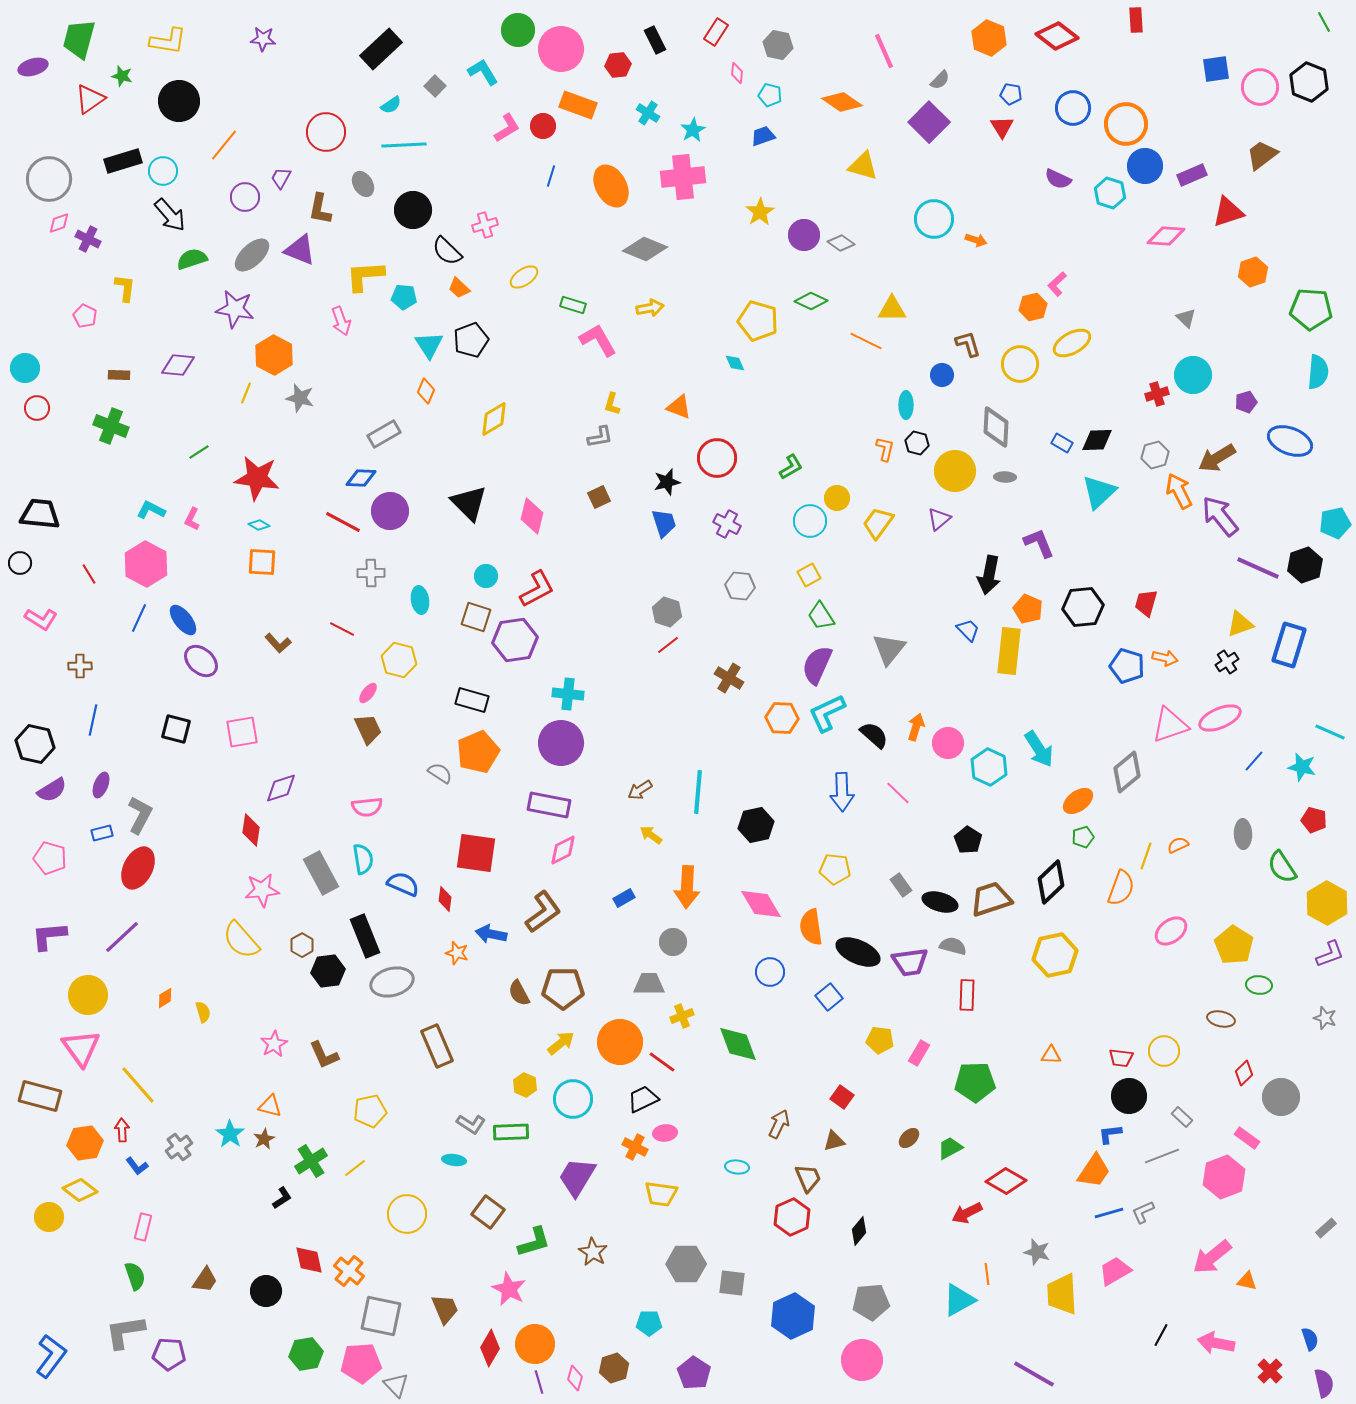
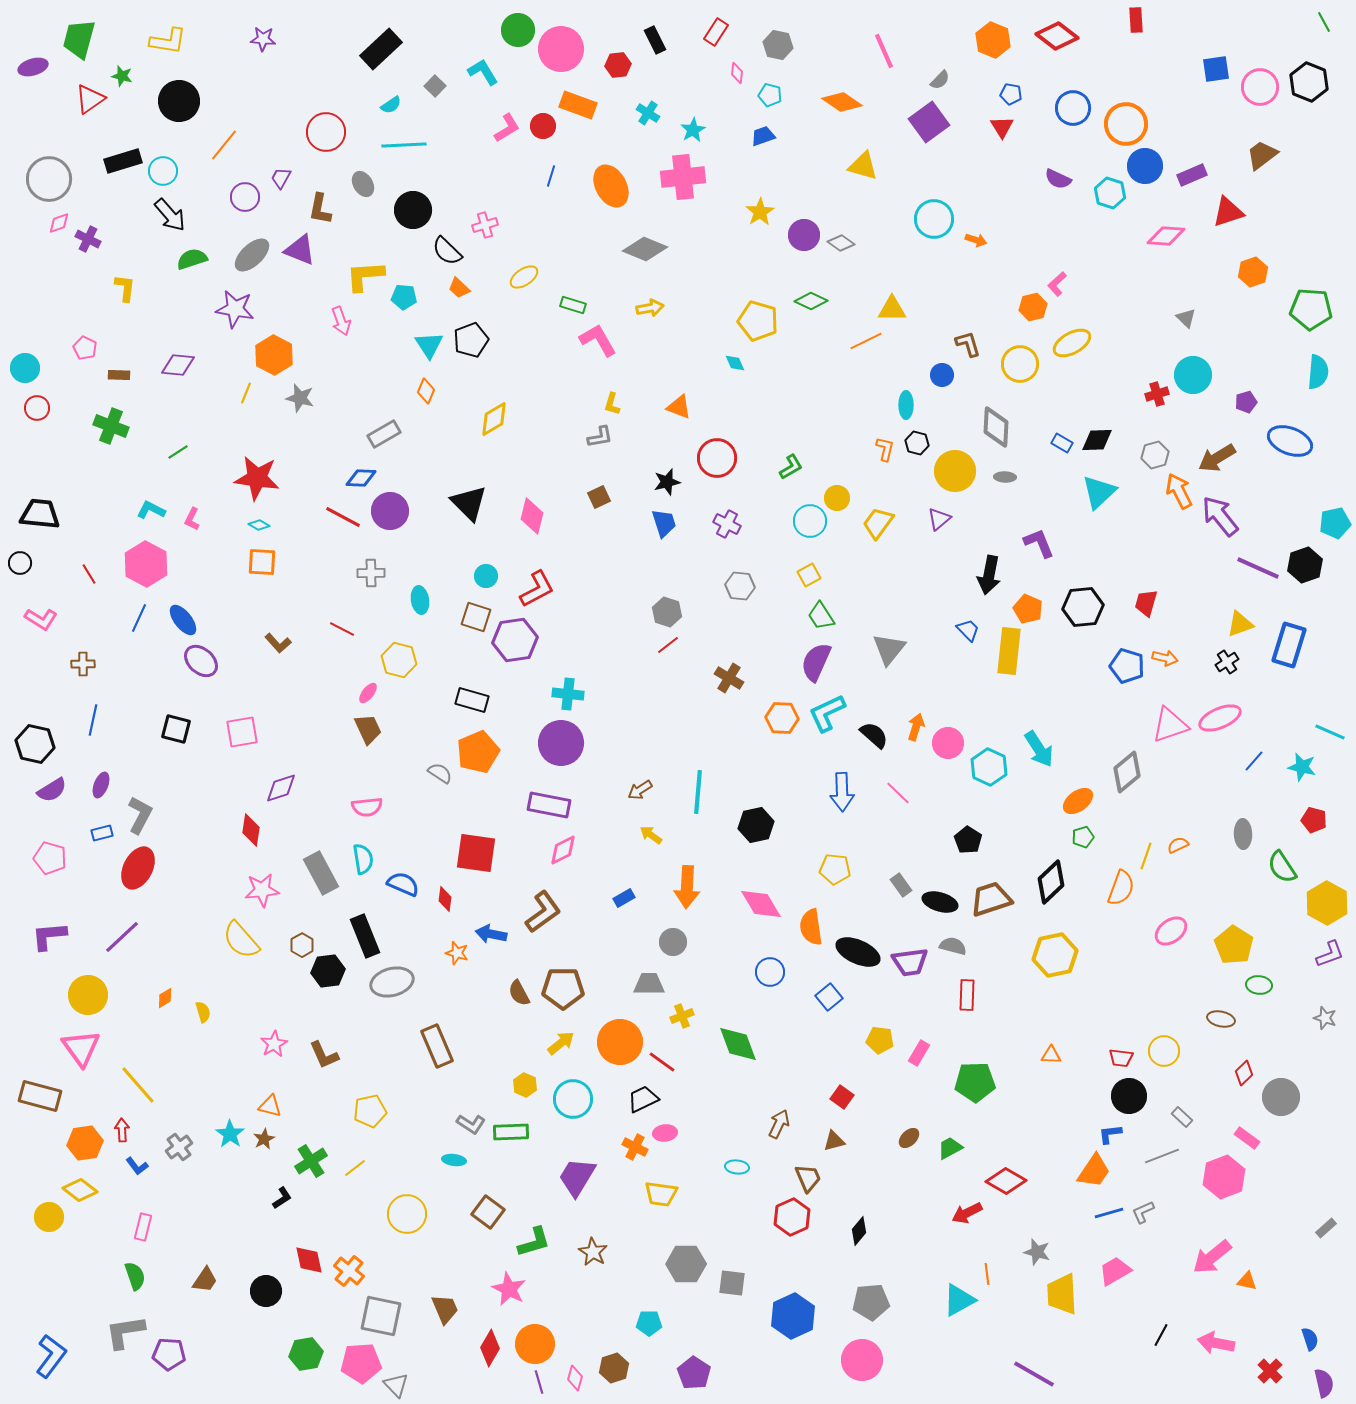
orange hexagon at (989, 38): moved 4 px right, 2 px down
purple square at (929, 122): rotated 9 degrees clockwise
pink pentagon at (85, 316): moved 32 px down
orange line at (866, 341): rotated 52 degrees counterclockwise
green line at (199, 452): moved 21 px left
red line at (343, 522): moved 5 px up
purple semicircle at (817, 665): moved 1 px left, 3 px up
brown cross at (80, 666): moved 3 px right, 2 px up
